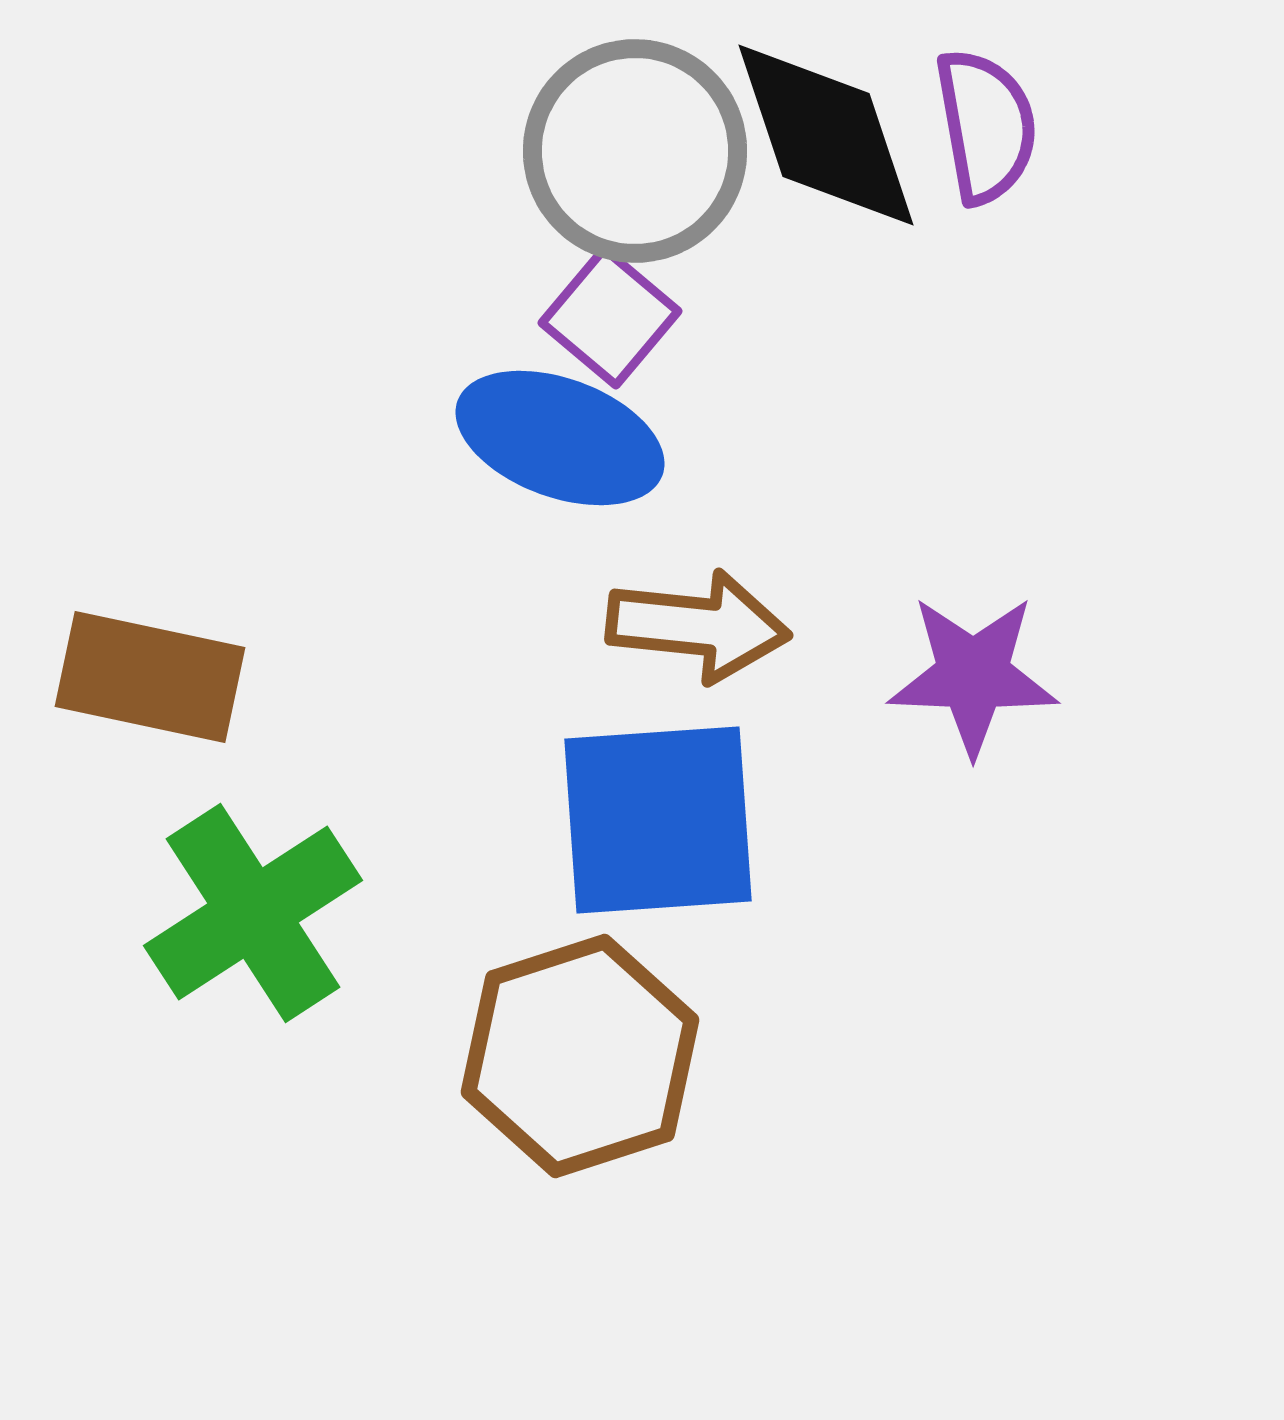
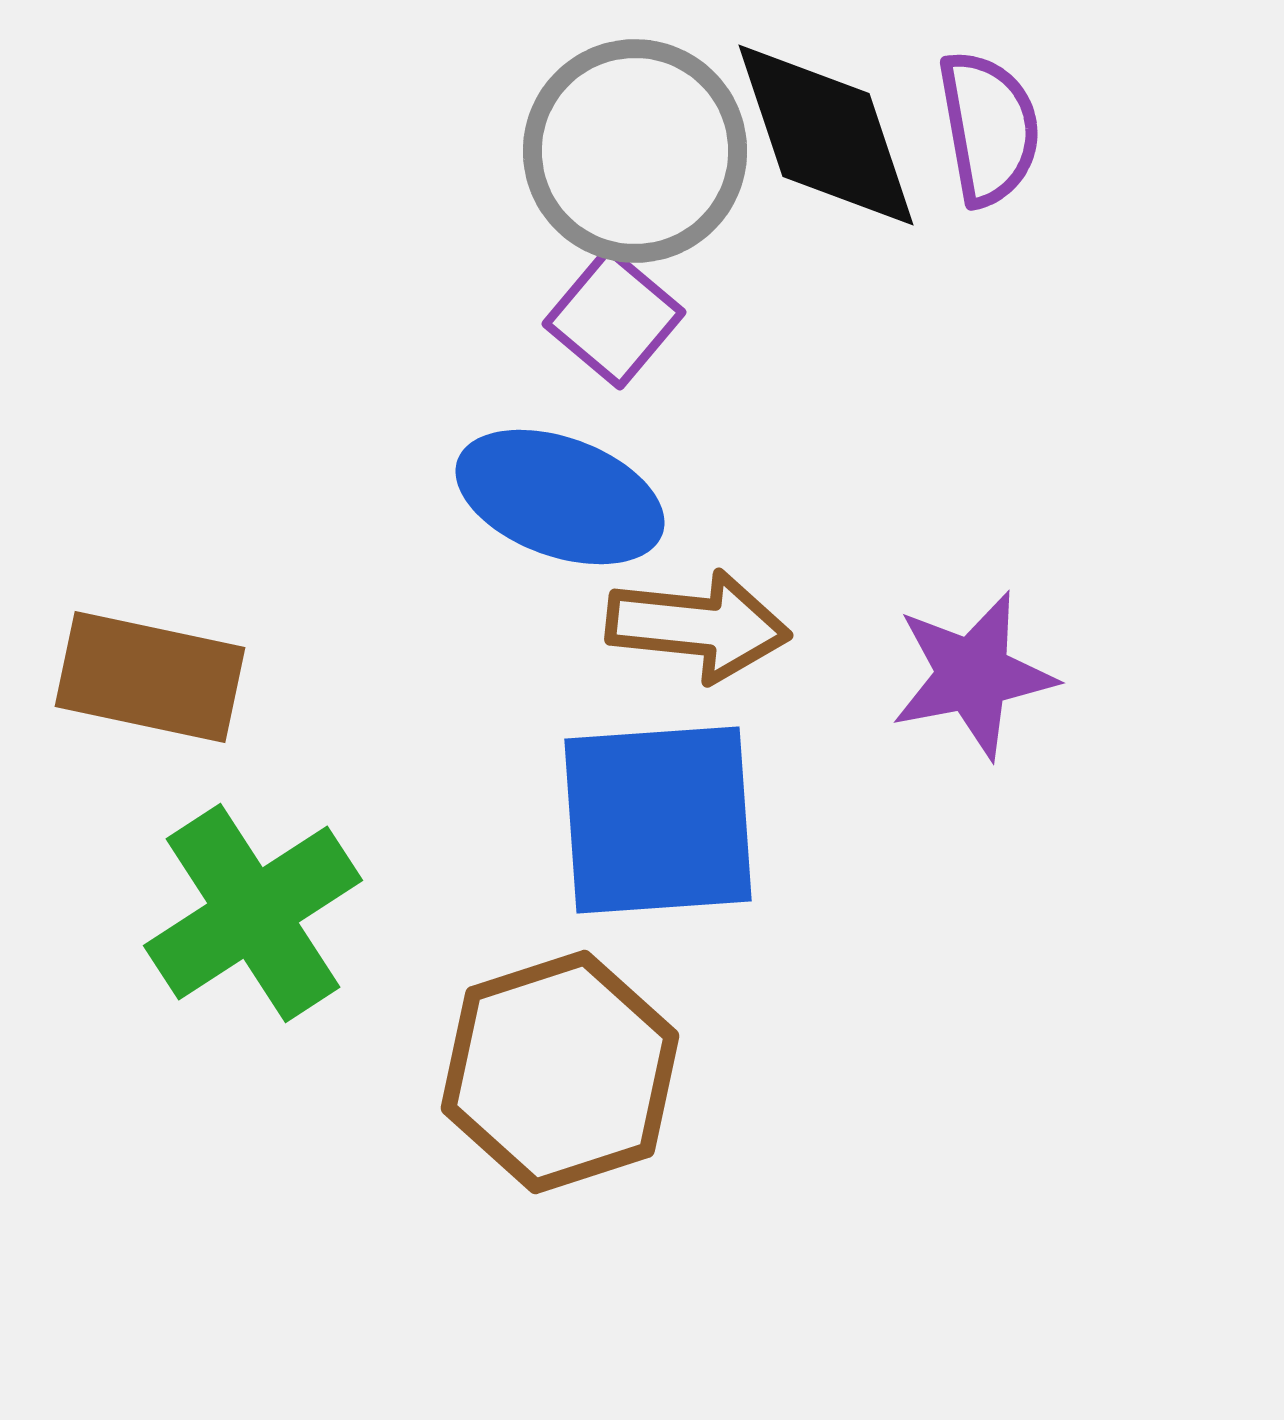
purple semicircle: moved 3 px right, 2 px down
purple square: moved 4 px right, 1 px down
blue ellipse: moved 59 px down
purple star: rotated 13 degrees counterclockwise
brown hexagon: moved 20 px left, 16 px down
